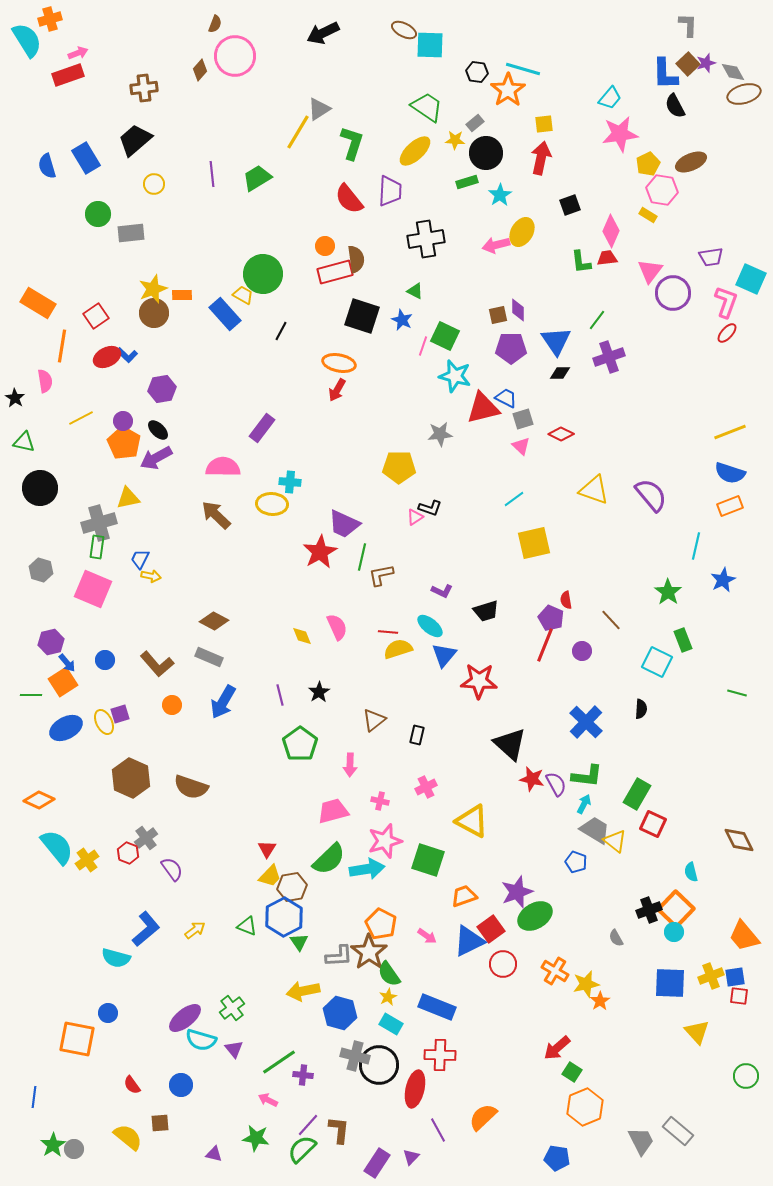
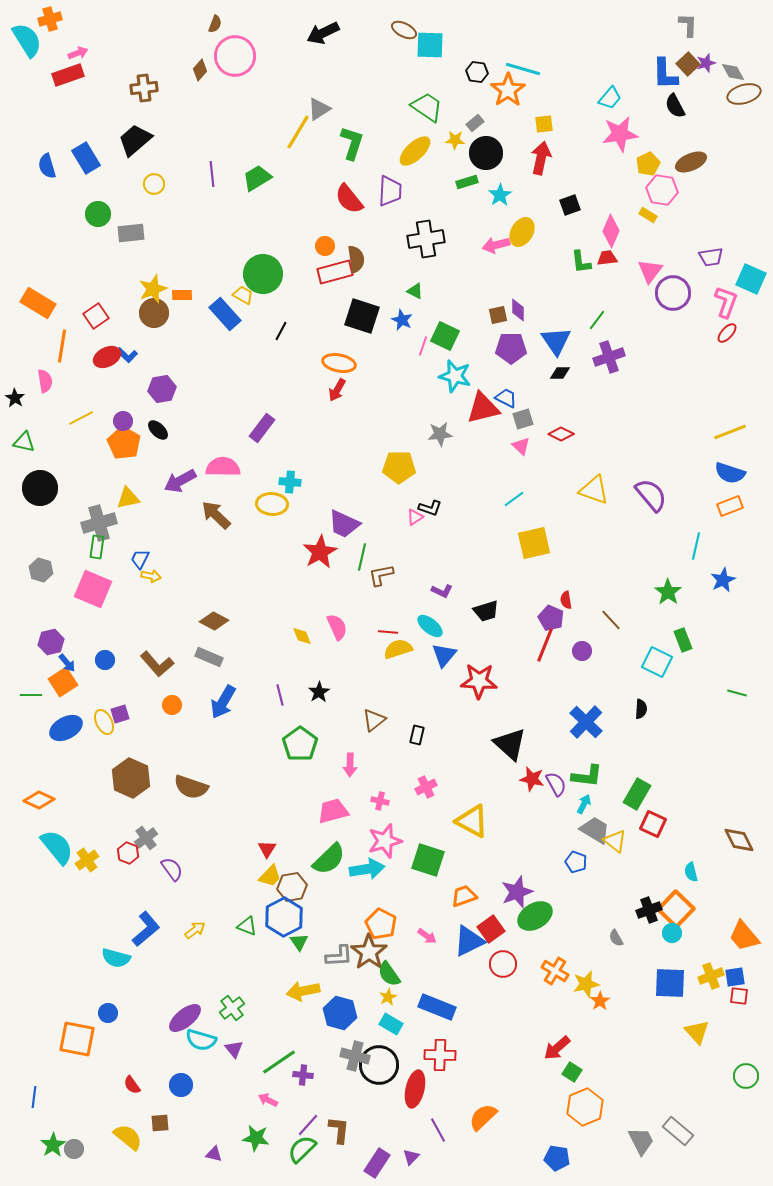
purple arrow at (156, 458): moved 24 px right, 23 px down
cyan circle at (674, 932): moved 2 px left, 1 px down
